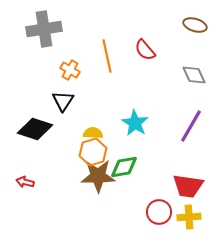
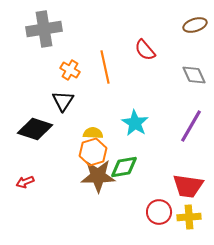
brown ellipse: rotated 35 degrees counterclockwise
orange line: moved 2 px left, 11 px down
red arrow: rotated 36 degrees counterclockwise
